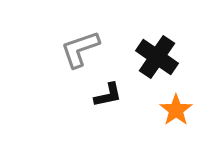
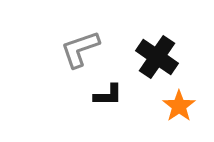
black L-shape: rotated 12 degrees clockwise
orange star: moved 3 px right, 4 px up
